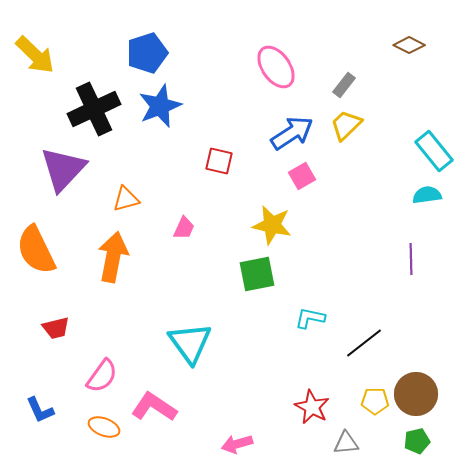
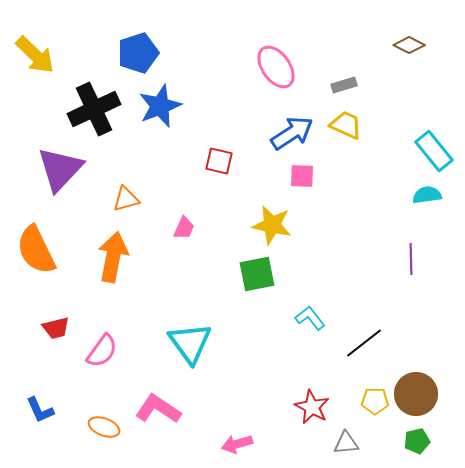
blue pentagon: moved 9 px left
gray rectangle: rotated 35 degrees clockwise
yellow trapezoid: rotated 68 degrees clockwise
purple triangle: moved 3 px left
pink square: rotated 32 degrees clockwise
cyan L-shape: rotated 40 degrees clockwise
pink semicircle: moved 25 px up
pink L-shape: moved 4 px right, 2 px down
